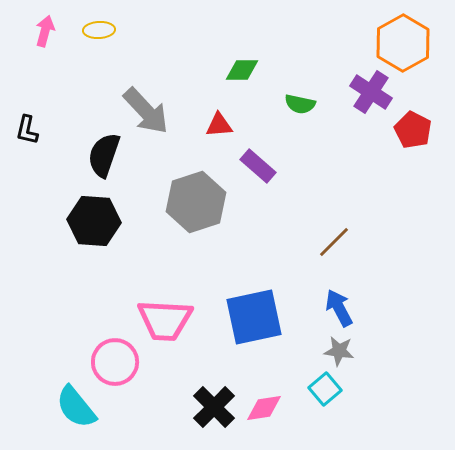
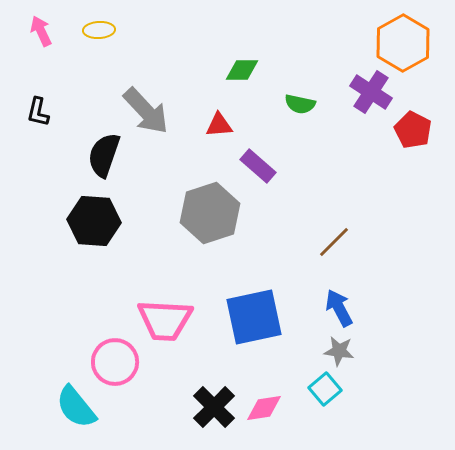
pink arrow: moved 4 px left; rotated 40 degrees counterclockwise
black L-shape: moved 11 px right, 18 px up
gray hexagon: moved 14 px right, 11 px down
